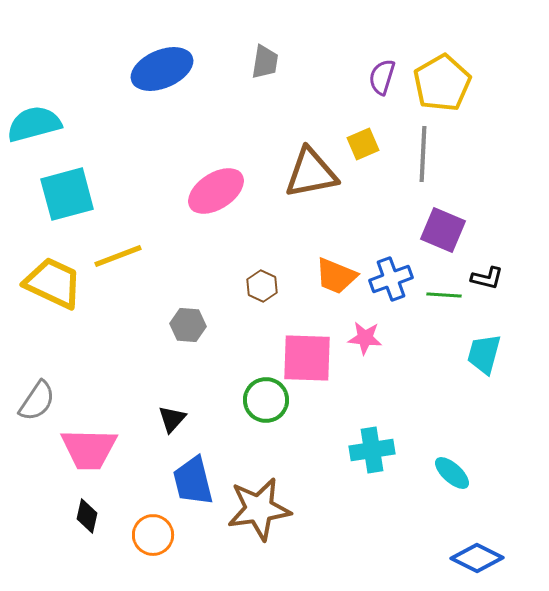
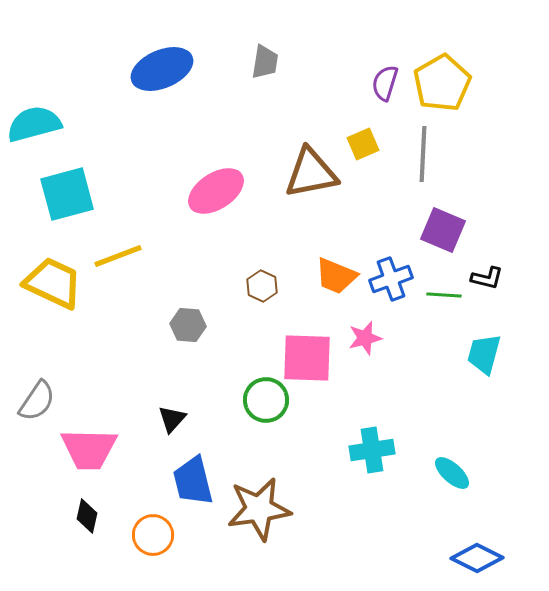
purple semicircle: moved 3 px right, 6 px down
pink star: rotated 20 degrees counterclockwise
